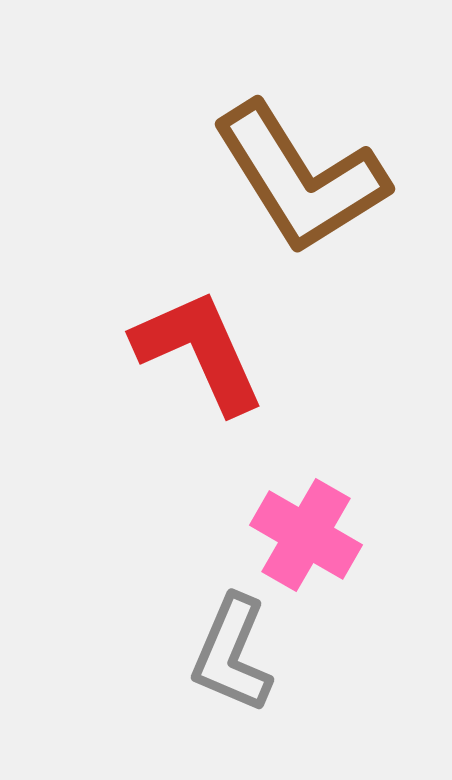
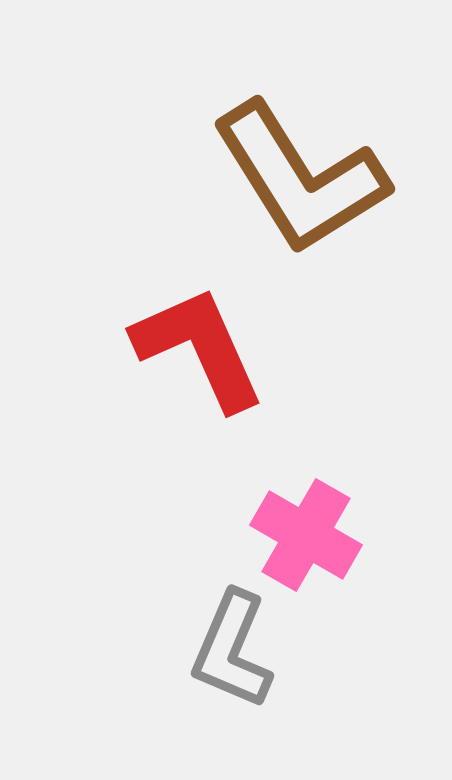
red L-shape: moved 3 px up
gray L-shape: moved 4 px up
